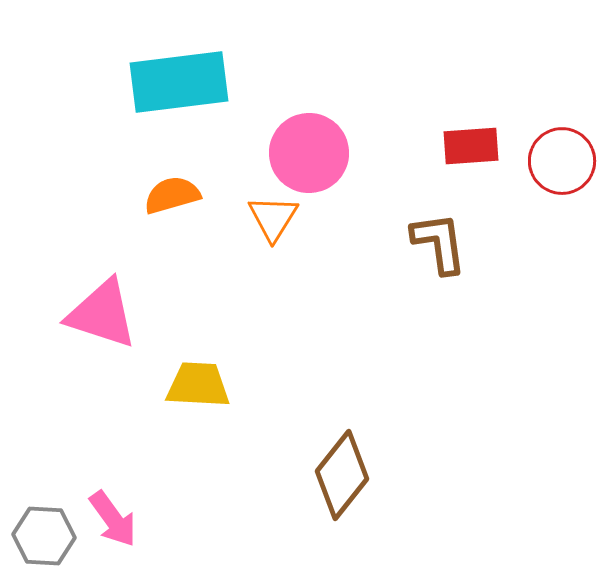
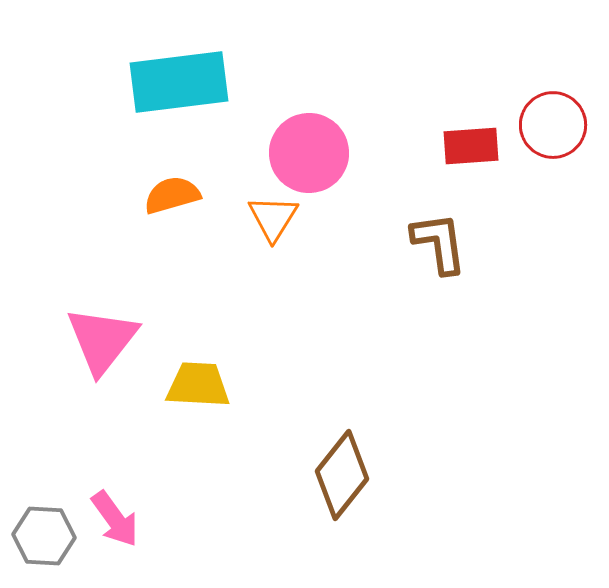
red circle: moved 9 px left, 36 px up
pink triangle: moved 26 px down; rotated 50 degrees clockwise
pink arrow: moved 2 px right
